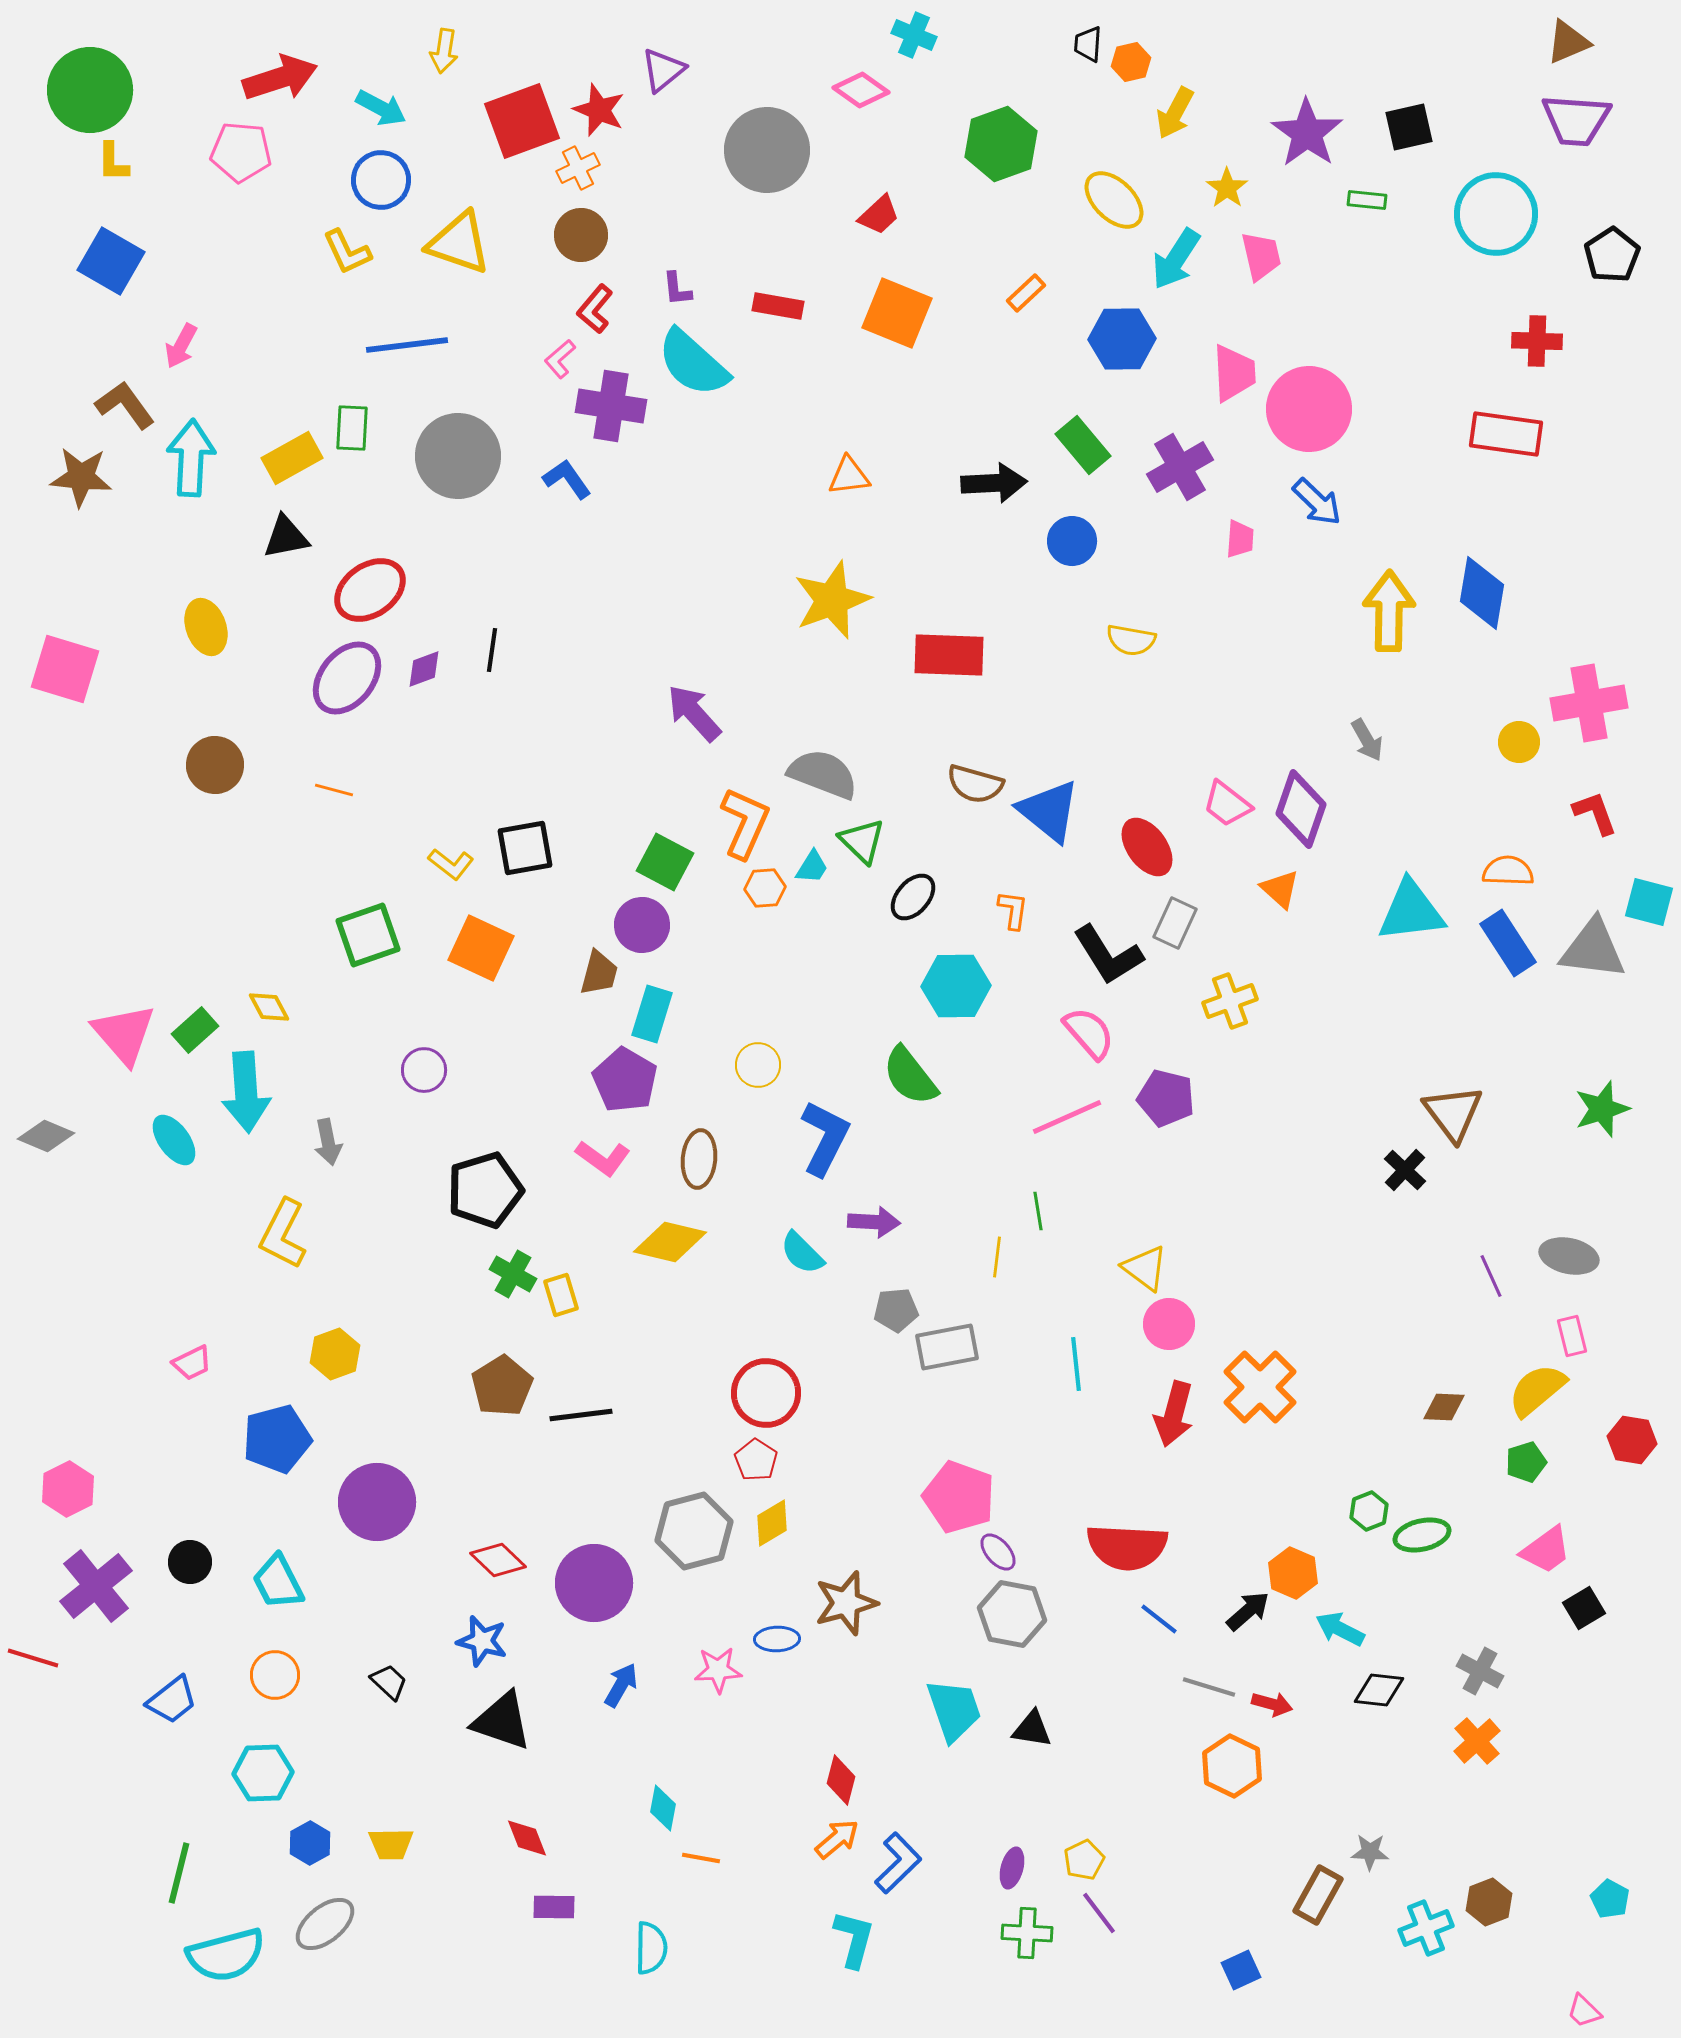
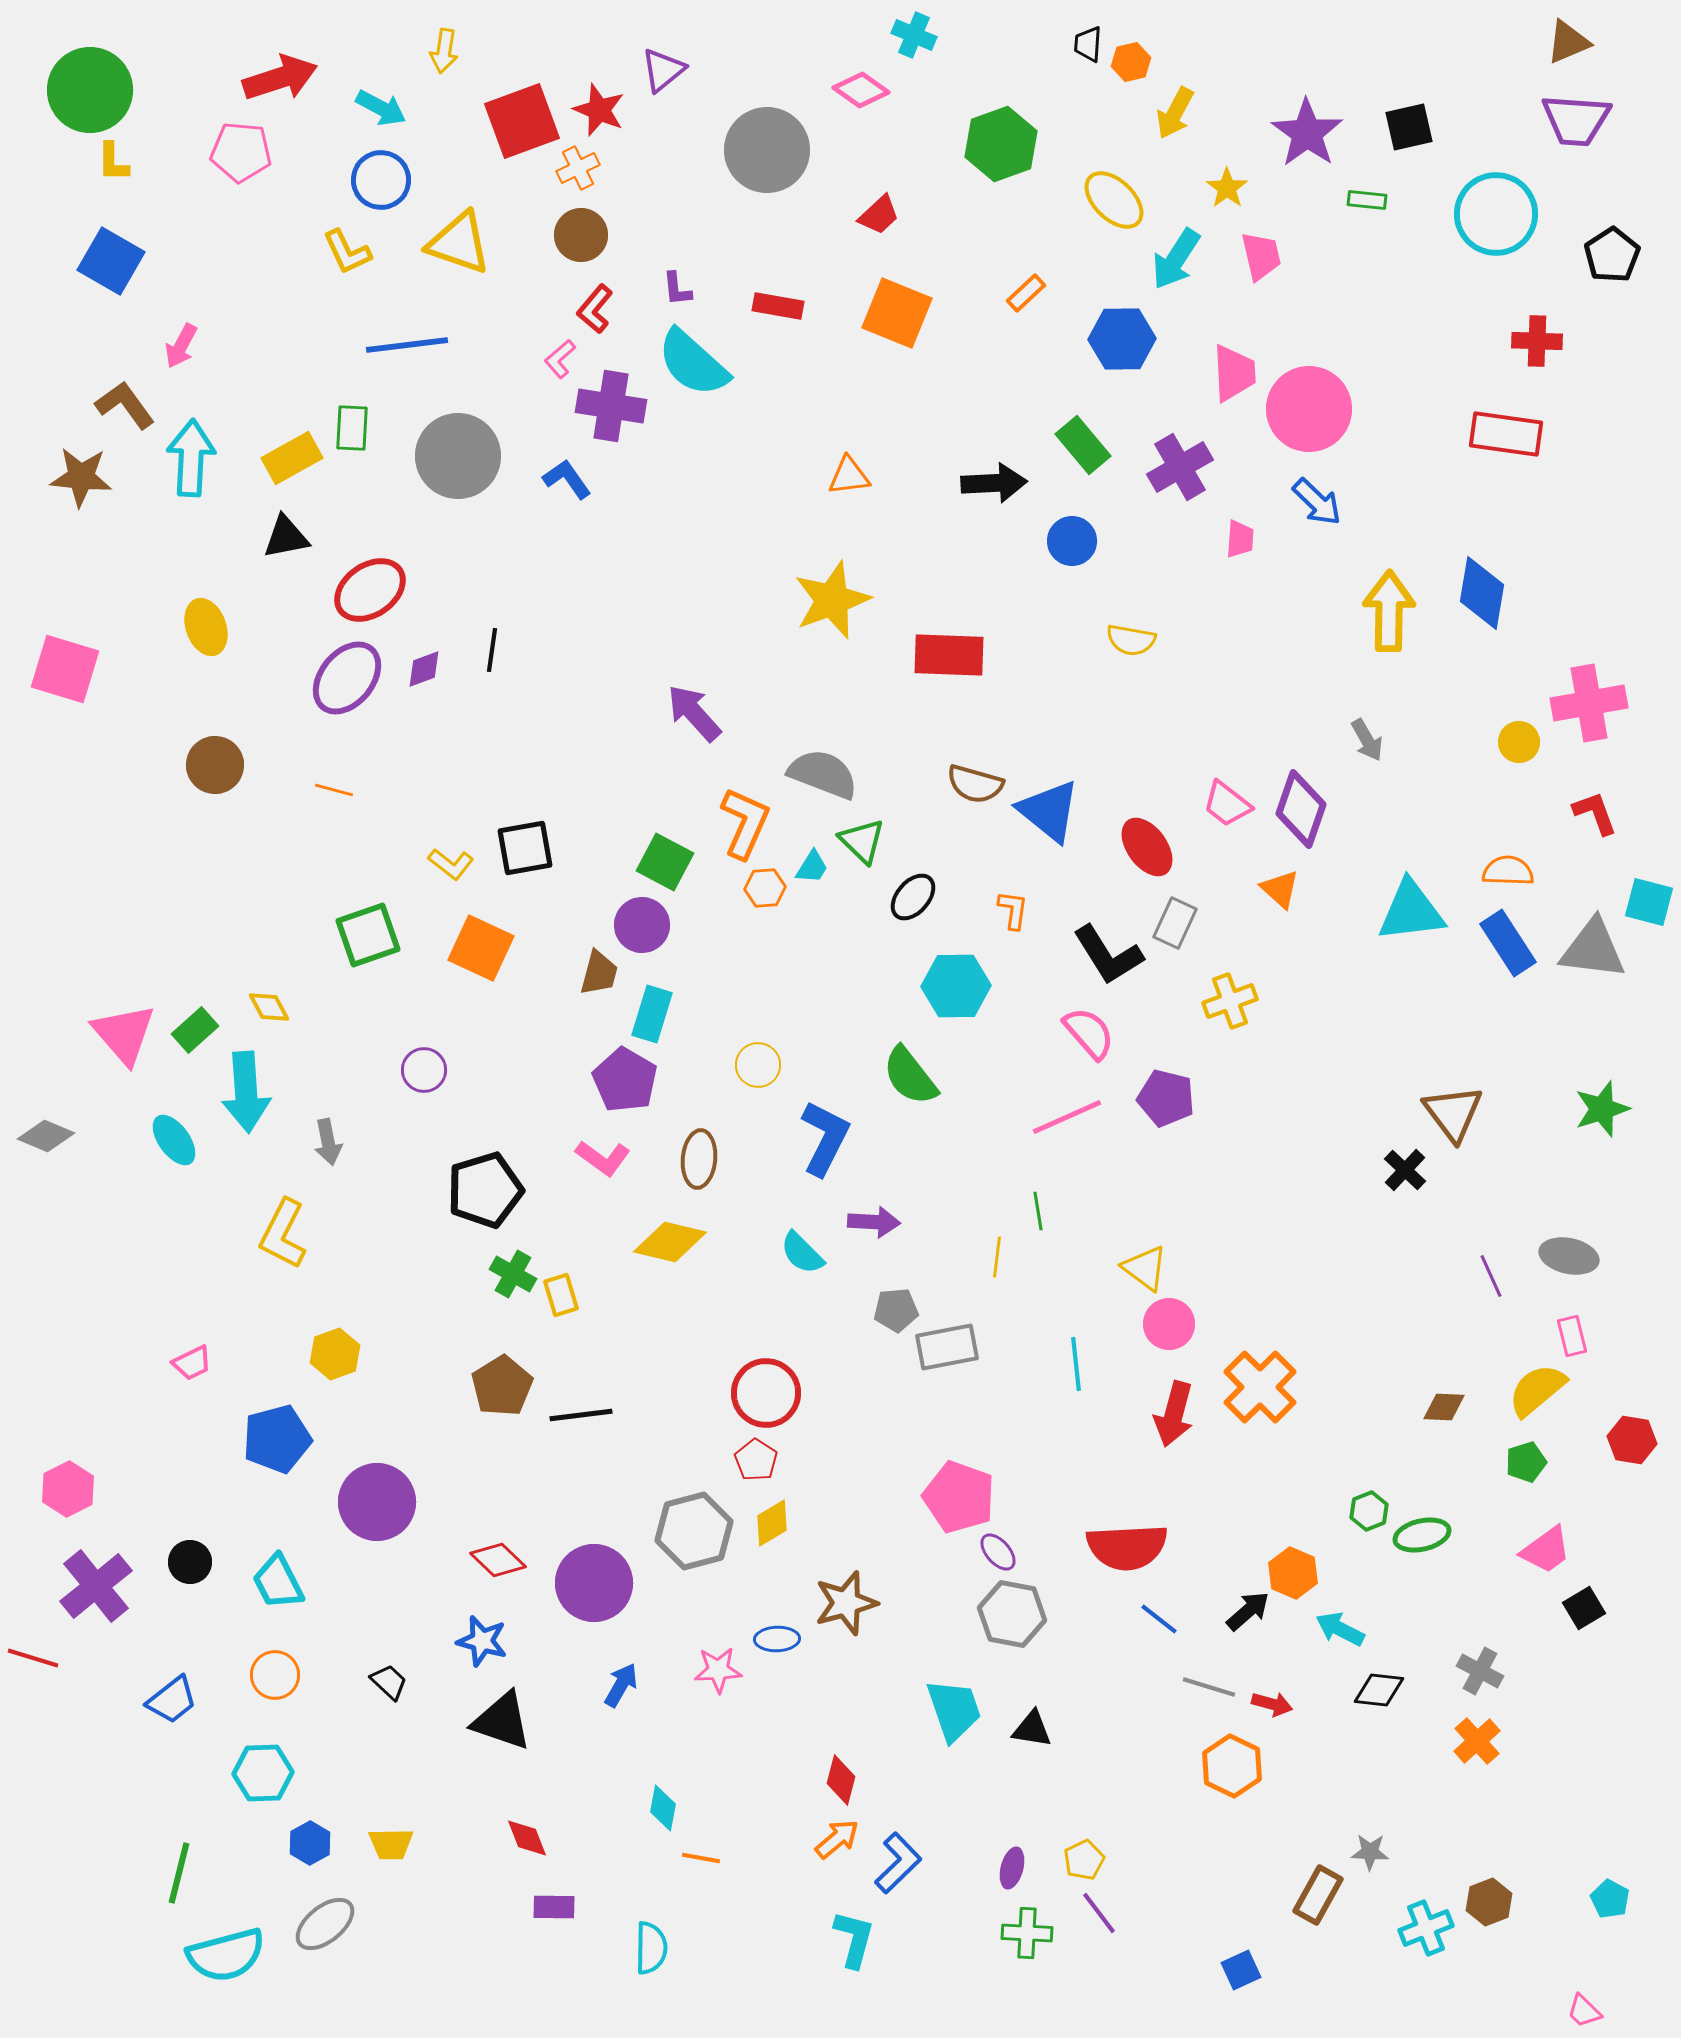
red semicircle at (1127, 1547): rotated 6 degrees counterclockwise
